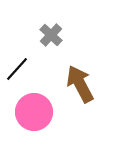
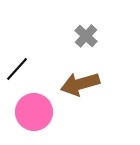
gray cross: moved 35 px right, 1 px down
brown arrow: rotated 78 degrees counterclockwise
